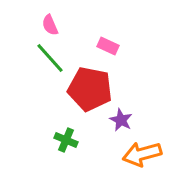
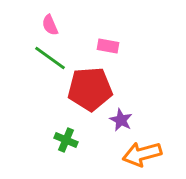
pink rectangle: rotated 15 degrees counterclockwise
green line: rotated 12 degrees counterclockwise
red pentagon: rotated 15 degrees counterclockwise
